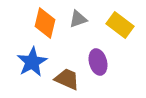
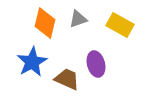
yellow rectangle: rotated 8 degrees counterclockwise
purple ellipse: moved 2 px left, 2 px down
